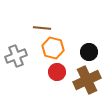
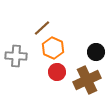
brown line: rotated 48 degrees counterclockwise
orange hexagon: rotated 10 degrees clockwise
black circle: moved 7 px right
gray cross: rotated 25 degrees clockwise
